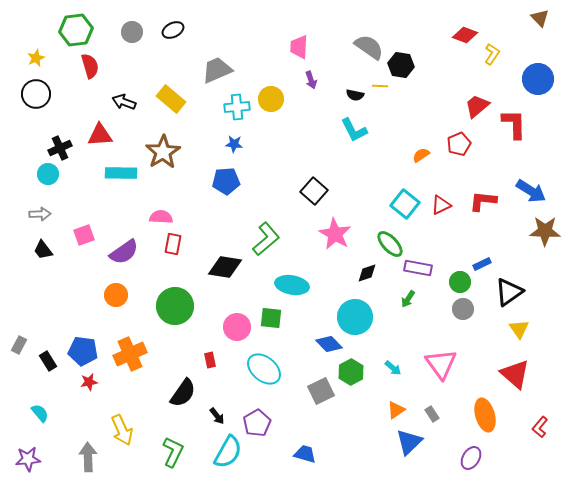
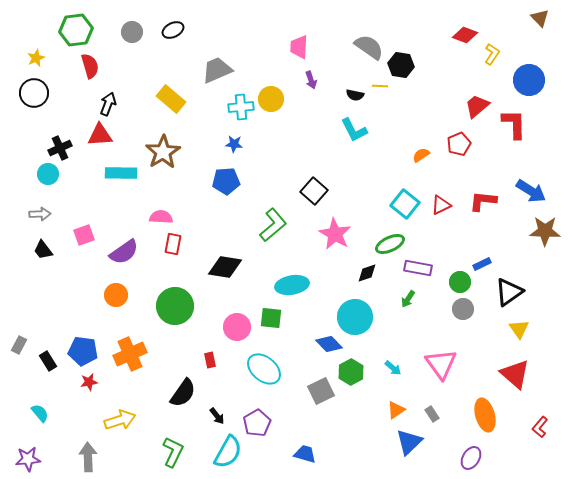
blue circle at (538, 79): moved 9 px left, 1 px down
black circle at (36, 94): moved 2 px left, 1 px up
black arrow at (124, 102): moved 16 px left, 2 px down; rotated 90 degrees clockwise
cyan cross at (237, 107): moved 4 px right
green L-shape at (266, 239): moved 7 px right, 14 px up
green ellipse at (390, 244): rotated 72 degrees counterclockwise
cyan ellipse at (292, 285): rotated 20 degrees counterclockwise
yellow arrow at (122, 430): moved 2 px left, 10 px up; rotated 84 degrees counterclockwise
